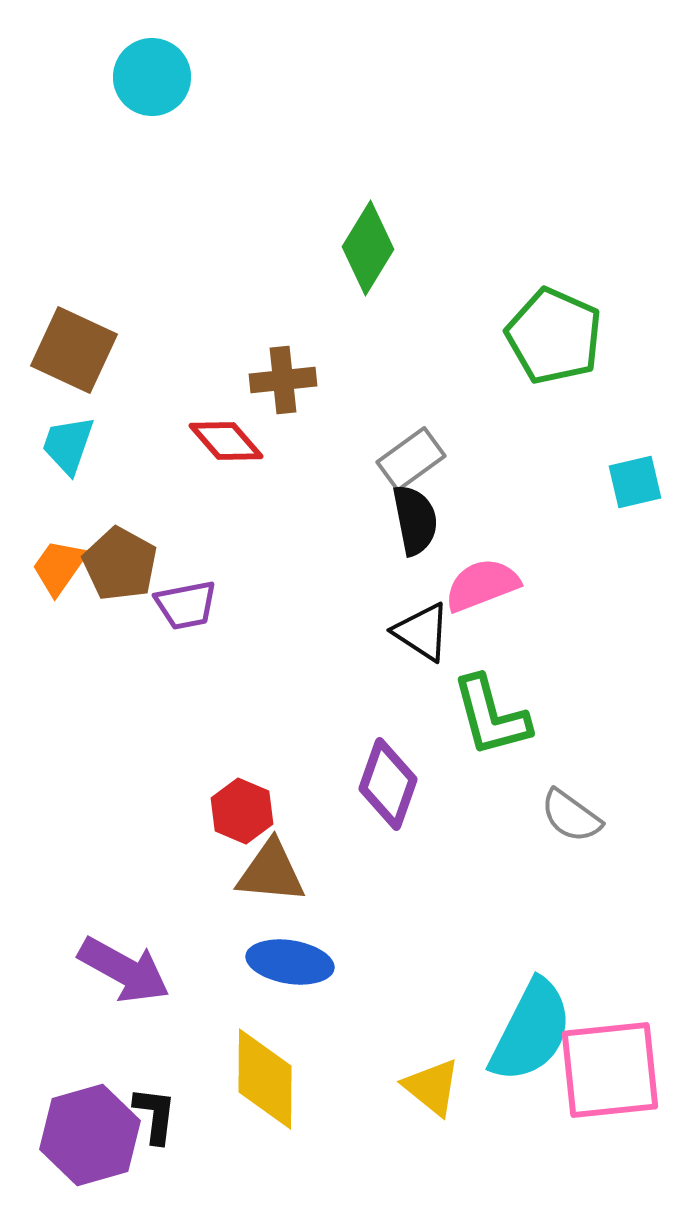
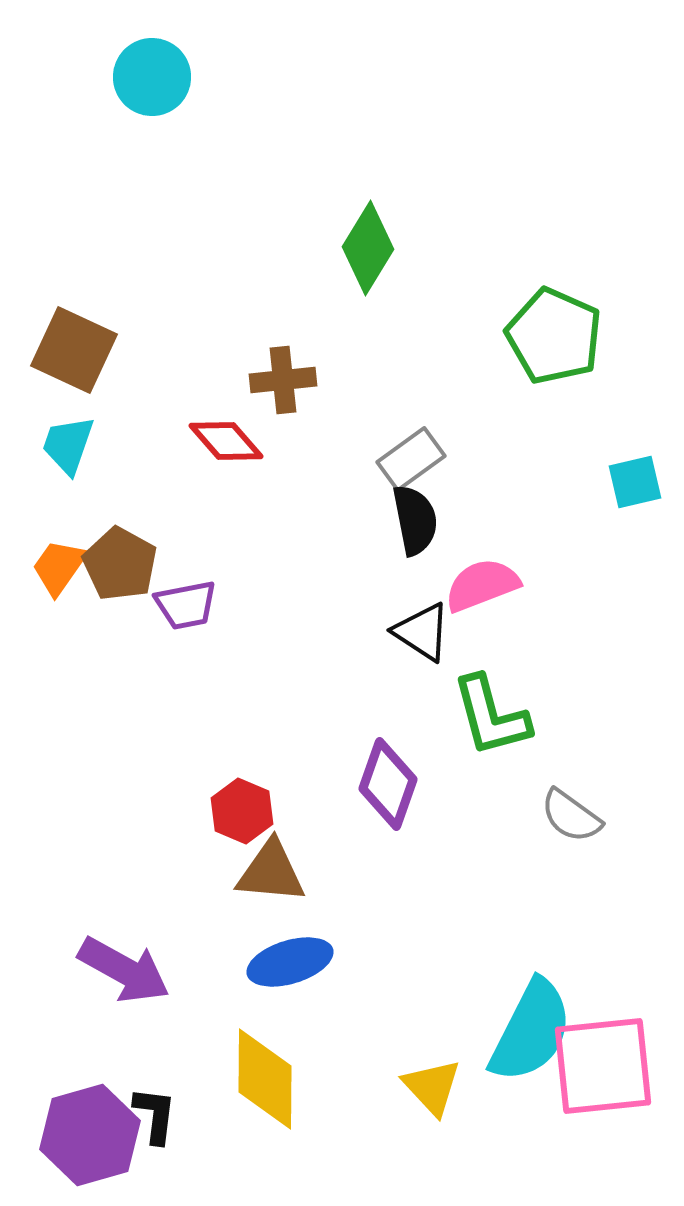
blue ellipse: rotated 26 degrees counterclockwise
pink square: moved 7 px left, 4 px up
yellow triangle: rotated 8 degrees clockwise
